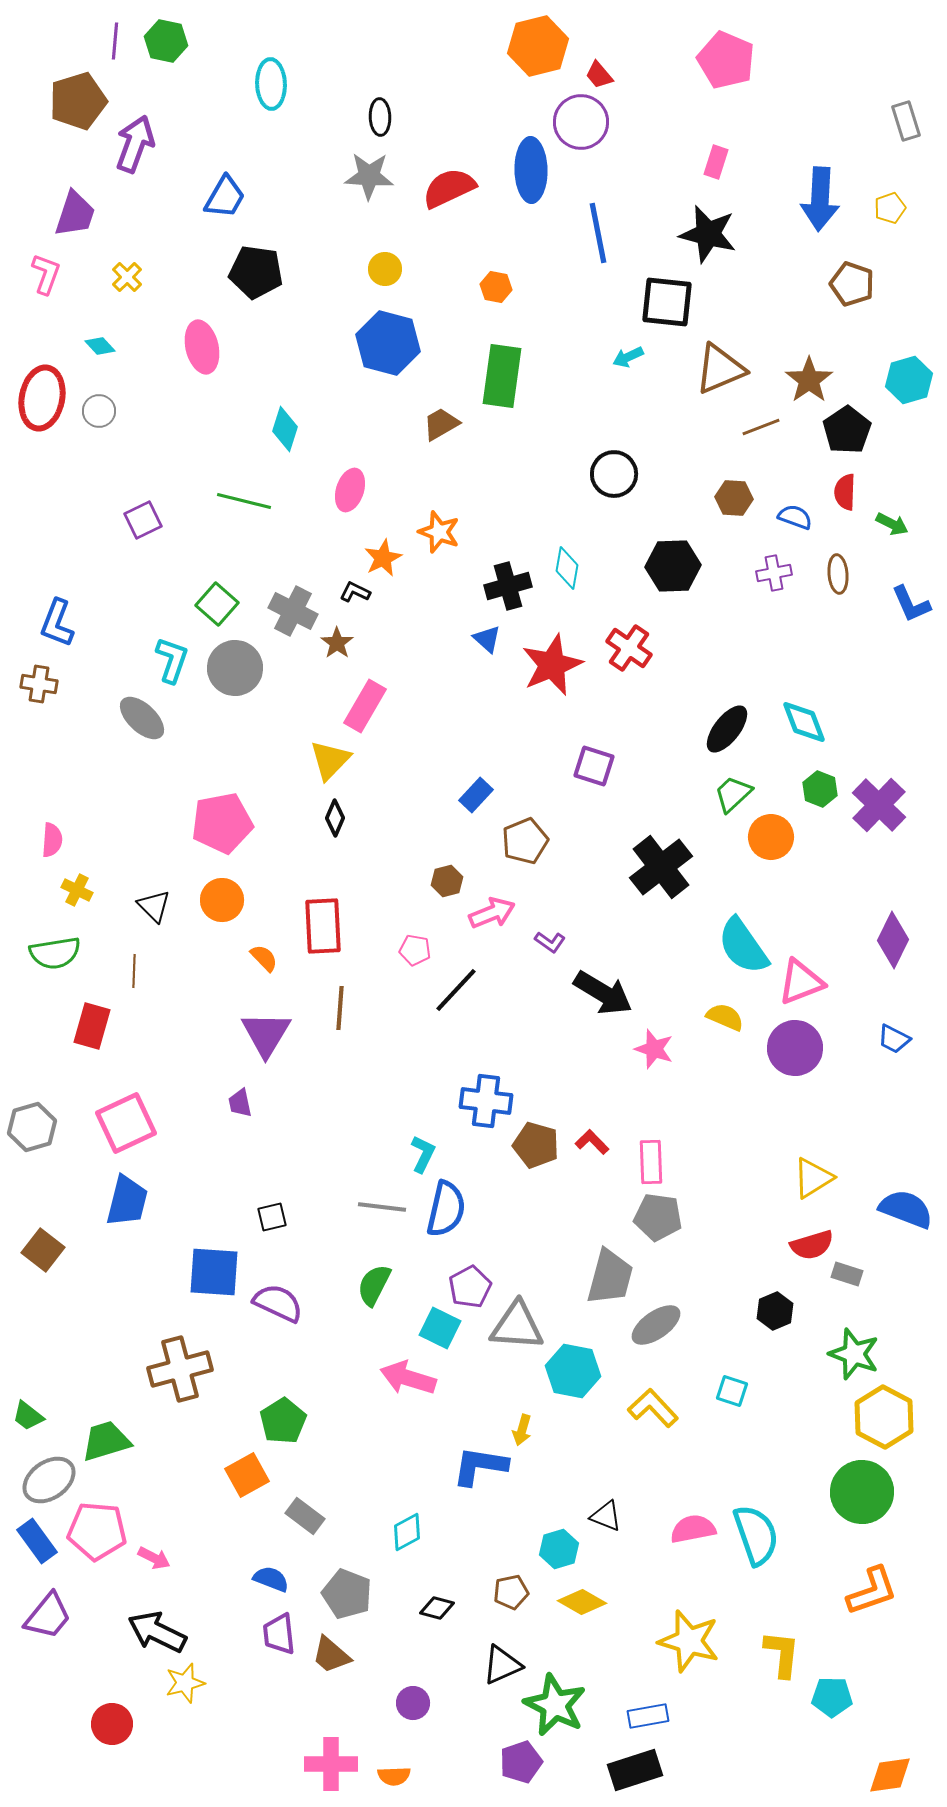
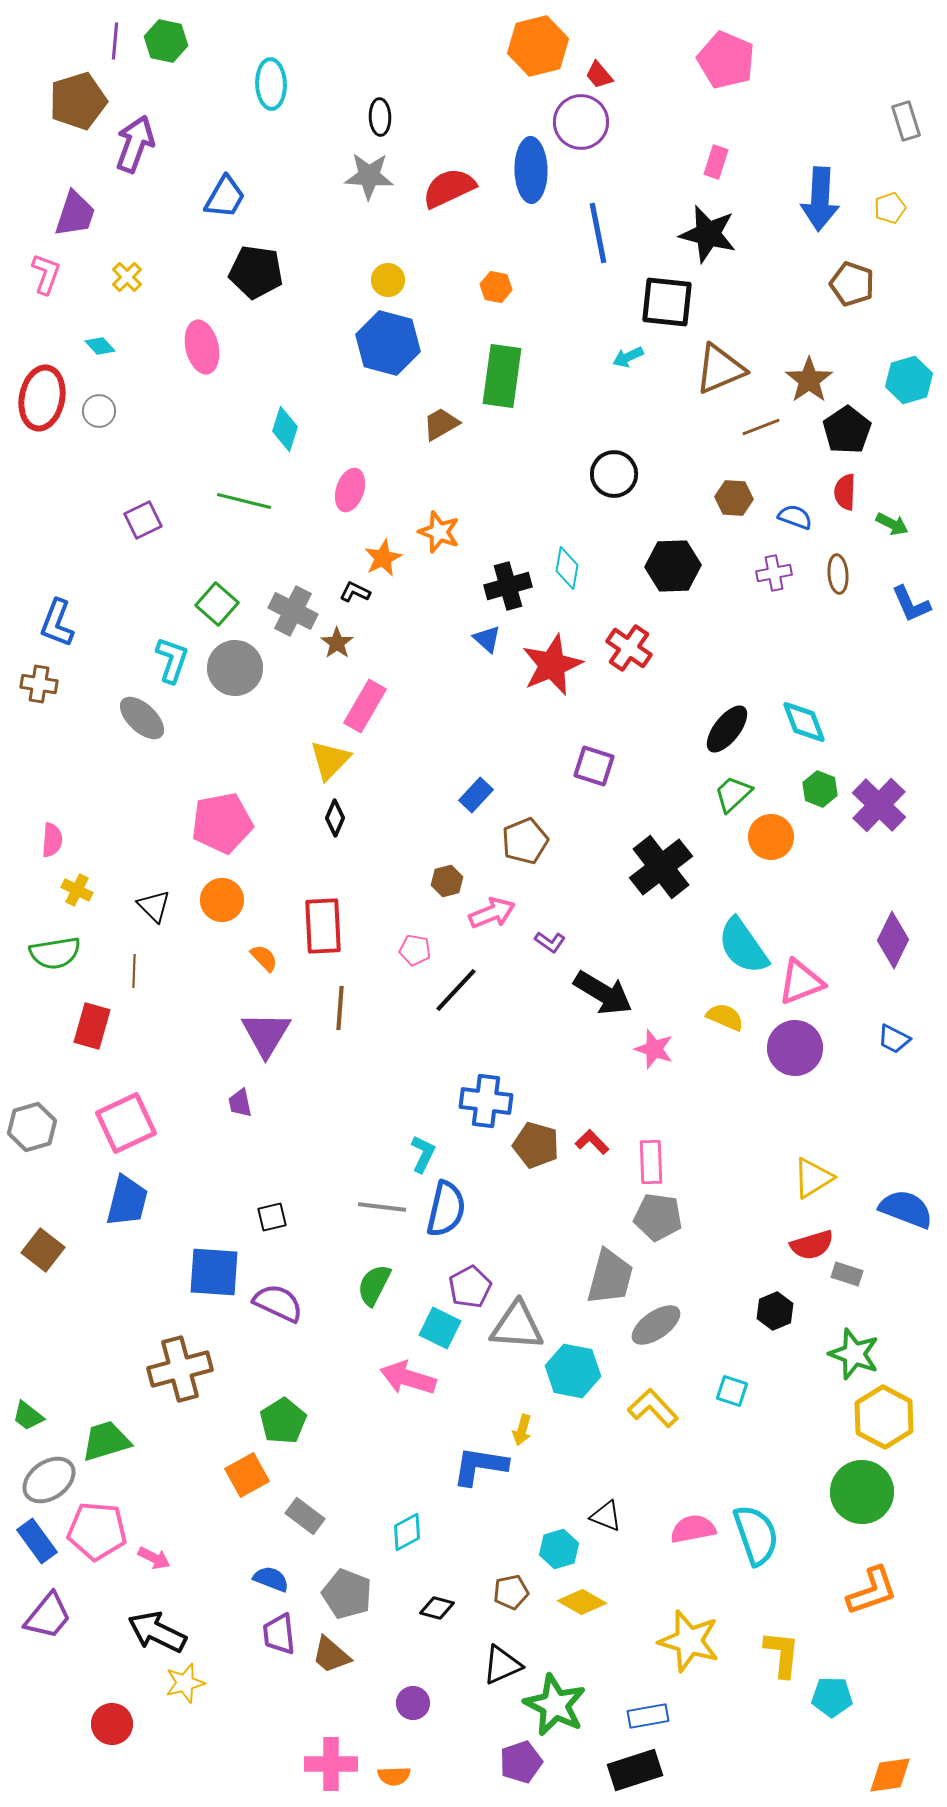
yellow circle at (385, 269): moved 3 px right, 11 px down
